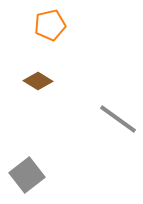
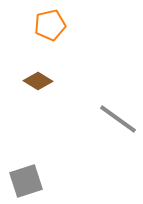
gray square: moved 1 px left, 6 px down; rotated 20 degrees clockwise
